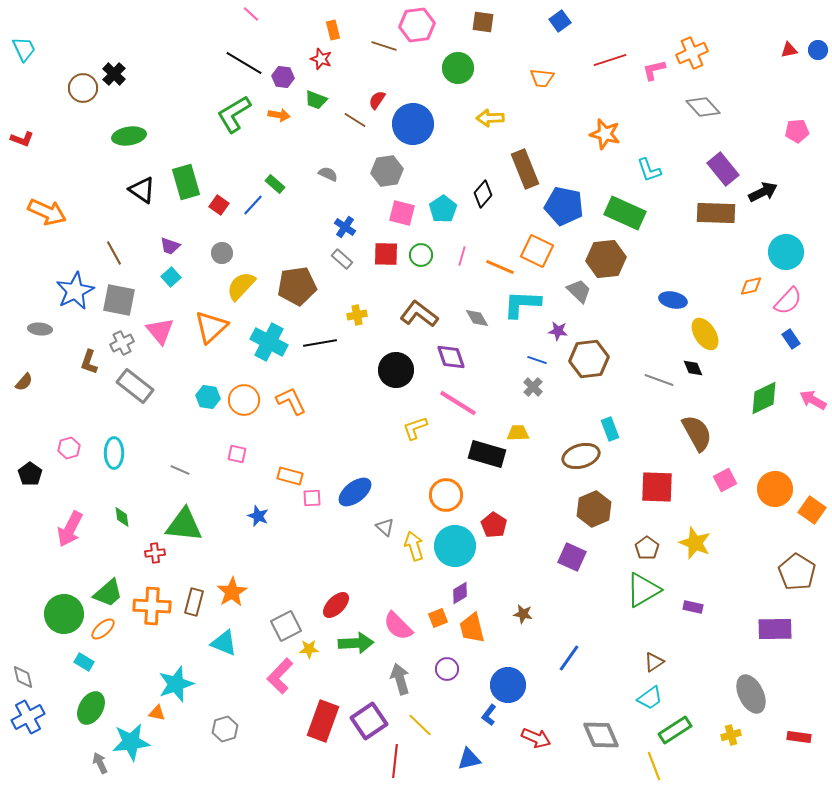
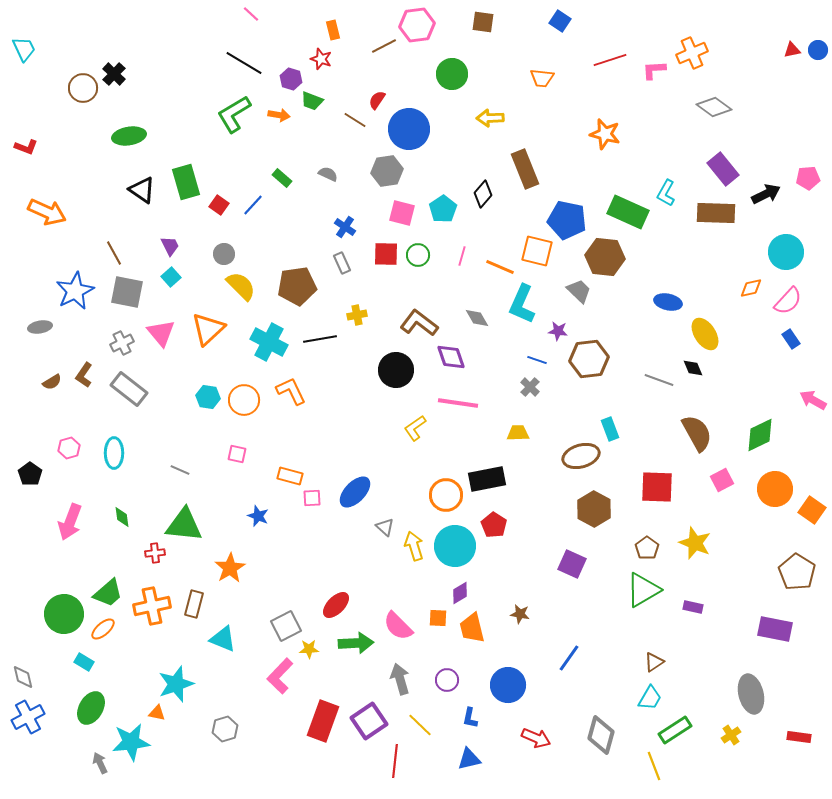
blue square at (560, 21): rotated 20 degrees counterclockwise
brown line at (384, 46): rotated 45 degrees counterclockwise
red triangle at (789, 50): moved 3 px right
green circle at (458, 68): moved 6 px left, 6 px down
pink L-shape at (654, 70): rotated 10 degrees clockwise
purple hexagon at (283, 77): moved 8 px right, 2 px down; rotated 10 degrees clockwise
green trapezoid at (316, 100): moved 4 px left, 1 px down
gray diamond at (703, 107): moved 11 px right; rotated 12 degrees counterclockwise
blue circle at (413, 124): moved 4 px left, 5 px down
pink pentagon at (797, 131): moved 11 px right, 47 px down
red L-shape at (22, 139): moved 4 px right, 8 px down
cyan L-shape at (649, 170): moved 17 px right, 23 px down; rotated 48 degrees clockwise
green rectangle at (275, 184): moved 7 px right, 6 px up
black arrow at (763, 192): moved 3 px right, 2 px down
blue pentagon at (564, 206): moved 3 px right, 14 px down
green rectangle at (625, 213): moved 3 px right, 1 px up
purple trapezoid at (170, 246): rotated 135 degrees counterclockwise
orange square at (537, 251): rotated 12 degrees counterclockwise
gray circle at (222, 253): moved 2 px right, 1 px down
green circle at (421, 255): moved 3 px left
gray rectangle at (342, 259): moved 4 px down; rotated 25 degrees clockwise
brown hexagon at (606, 259): moved 1 px left, 2 px up; rotated 12 degrees clockwise
yellow semicircle at (241, 286): rotated 92 degrees clockwise
orange diamond at (751, 286): moved 2 px down
gray square at (119, 300): moved 8 px right, 8 px up
blue ellipse at (673, 300): moved 5 px left, 2 px down
cyan L-shape at (522, 304): rotated 69 degrees counterclockwise
brown L-shape at (419, 314): moved 9 px down
orange triangle at (211, 327): moved 3 px left, 2 px down
gray ellipse at (40, 329): moved 2 px up; rotated 15 degrees counterclockwise
pink triangle at (160, 331): moved 1 px right, 2 px down
black line at (320, 343): moved 4 px up
brown L-shape at (89, 362): moved 5 px left, 13 px down; rotated 15 degrees clockwise
brown semicircle at (24, 382): moved 28 px right; rotated 18 degrees clockwise
gray rectangle at (135, 386): moved 6 px left, 3 px down
gray cross at (533, 387): moved 3 px left
green diamond at (764, 398): moved 4 px left, 37 px down
orange L-shape at (291, 401): moved 10 px up
pink line at (458, 403): rotated 24 degrees counterclockwise
yellow L-shape at (415, 428): rotated 16 degrees counterclockwise
black rectangle at (487, 454): moved 25 px down; rotated 27 degrees counterclockwise
pink square at (725, 480): moved 3 px left
blue ellipse at (355, 492): rotated 8 degrees counterclockwise
brown hexagon at (594, 509): rotated 8 degrees counterclockwise
pink arrow at (70, 529): moved 7 px up; rotated 6 degrees counterclockwise
purple square at (572, 557): moved 7 px down
orange star at (232, 592): moved 2 px left, 24 px up
brown rectangle at (194, 602): moved 2 px down
orange cross at (152, 606): rotated 15 degrees counterclockwise
brown star at (523, 614): moved 3 px left
orange square at (438, 618): rotated 24 degrees clockwise
purple rectangle at (775, 629): rotated 12 degrees clockwise
cyan triangle at (224, 643): moved 1 px left, 4 px up
purple circle at (447, 669): moved 11 px down
gray ellipse at (751, 694): rotated 12 degrees clockwise
cyan trapezoid at (650, 698): rotated 24 degrees counterclockwise
blue L-shape at (489, 715): moved 19 px left, 3 px down; rotated 25 degrees counterclockwise
gray diamond at (601, 735): rotated 39 degrees clockwise
yellow cross at (731, 735): rotated 18 degrees counterclockwise
